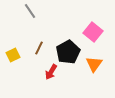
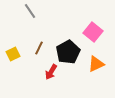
yellow square: moved 1 px up
orange triangle: moved 2 px right; rotated 30 degrees clockwise
